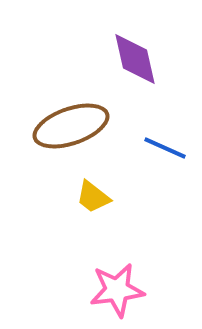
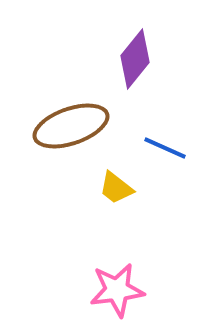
purple diamond: rotated 52 degrees clockwise
yellow trapezoid: moved 23 px right, 9 px up
